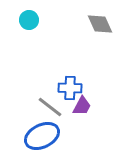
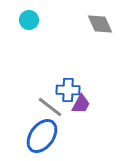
blue cross: moved 2 px left, 2 px down
purple trapezoid: moved 1 px left, 2 px up
blue ellipse: rotated 28 degrees counterclockwise
